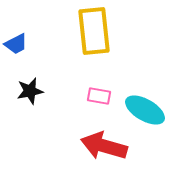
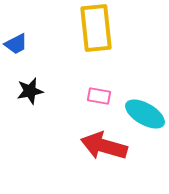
yellow rectangle: moved 2 px right, 3 px up
cyan ellipse: moved 4 px down
